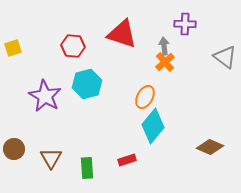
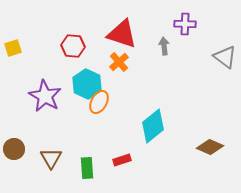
orange cross: moved 46 px left
cyan hexagon: rotated 20 degrees counterclockwise
orange ellipse: moved 46 px left, 5 px down
cyan diamond: rotated 12 degrees clockwise
red rectangle: moved 5 px left
